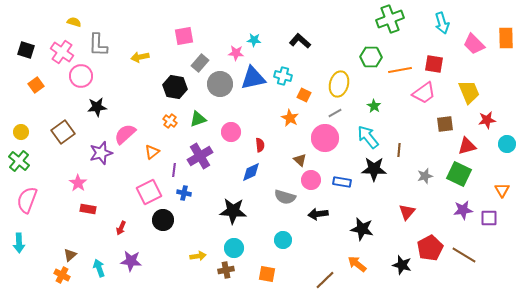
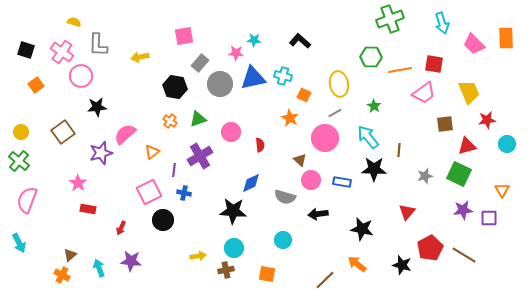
yellow ellipse at (339, 84): rotated 25 degrees counterclockwise
blue diamond at (251, 172): moved 11 px down
cyan arrow at (19, 243): rotated 24 degrees counterclockwise
